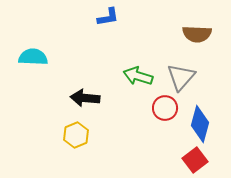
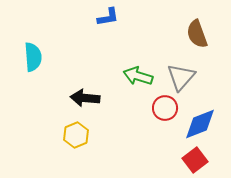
brown semicircle: rotated 68 degrees clockwise
cyan semicircle: rotated 84 degrees clockwise
blue diamond: rotated 54 degrees clockwise
